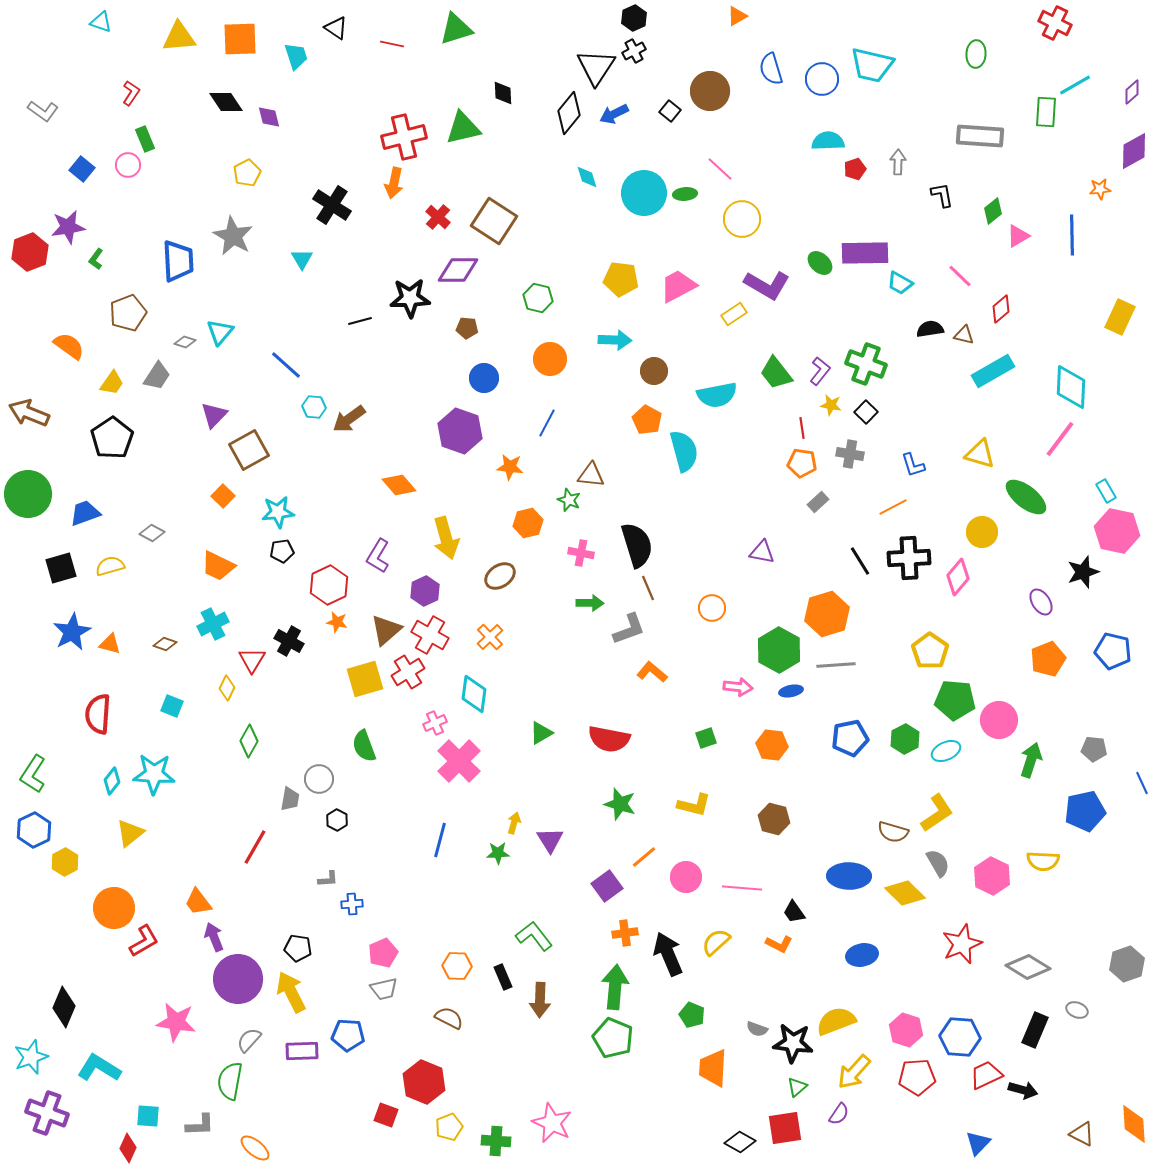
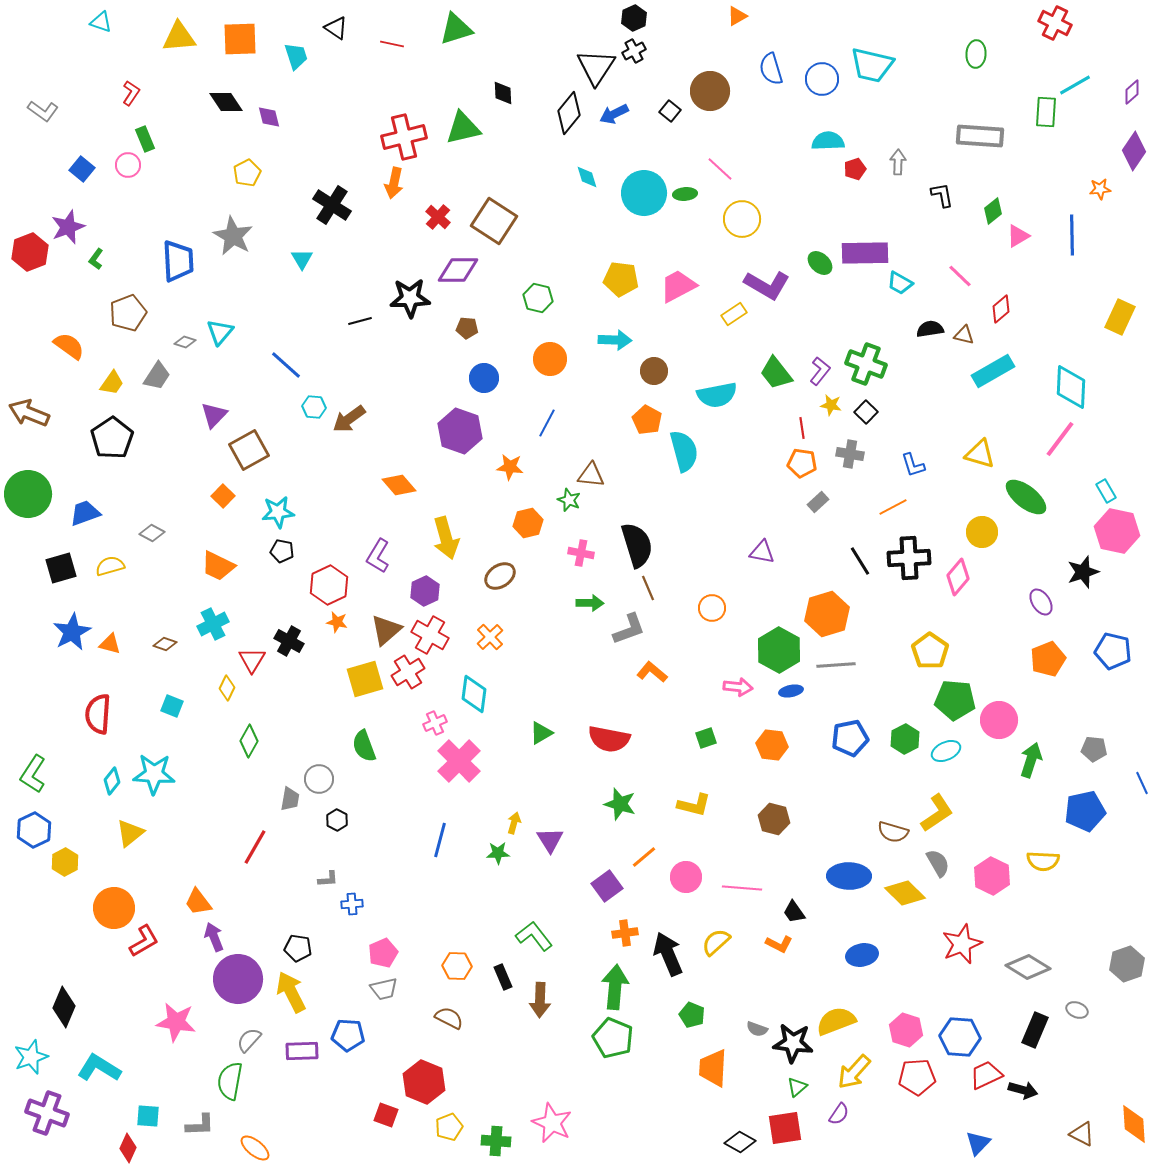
purple diamond at (1134, 151): rotated 27 degrees counterclockwise
purple star at (68, 227): rotated 12 degrees counterclockwise
black pentagon at (282, 551): rotated 20 degrees clockwise
